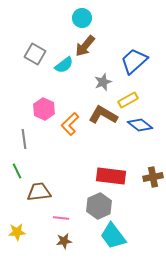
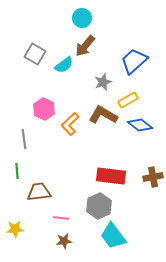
green line: rotated 21 degrees clockwise
yellow star: moved 2 px left, 3 px up
